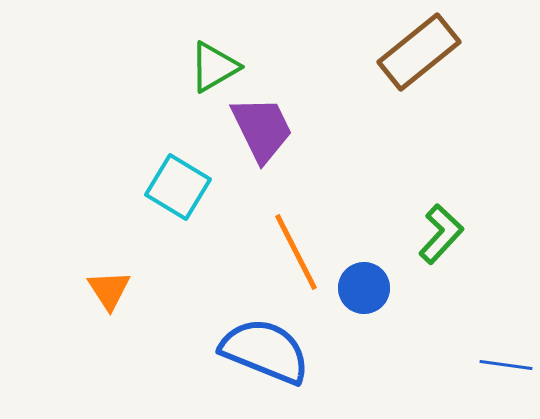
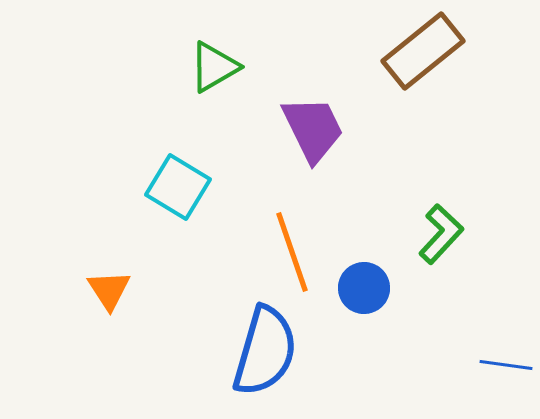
brown rectangle: moved 4 px right, 1 px up
purple trapezoid: moved 51 px right
orange line: moved 4 px left; rotated 8 degrees clockwise
blue semicircle: rotated 84 degrees clockwise
